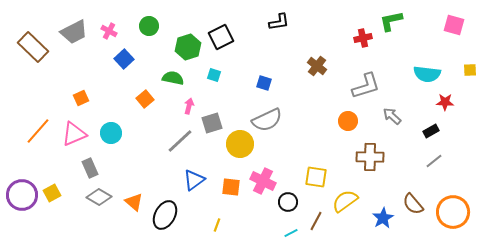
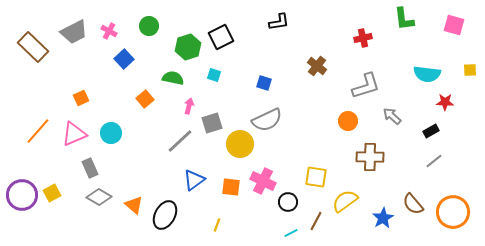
green L-shape at (391, 21): moved 13 px right, 2 px up; rotated 85 degrees counterclockwise
orange triangle at (134, 202): moved 3 px down
